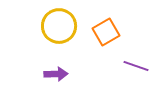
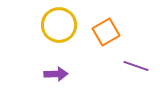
yellow circle: moved 1 px up
